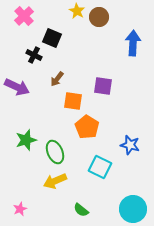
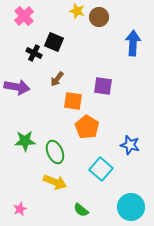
yellow star: rotated 14 degrees counterclockwise
black square: moved 2 px right, 4 px down
black cross: moved 2 px up
purple arrow: rotated 15 degrees counterclockwise
green star: moved 1 px left, 1 px down; rotated 15 degrees clockwise
cyan square: moved 1 px right, 2 px down; rotated 15 degrees clockwise
yellow arrow: moved 1 px down; rotated 135 degrees counterclockwise
cyan circle: moved 2 px left, 2 px up
